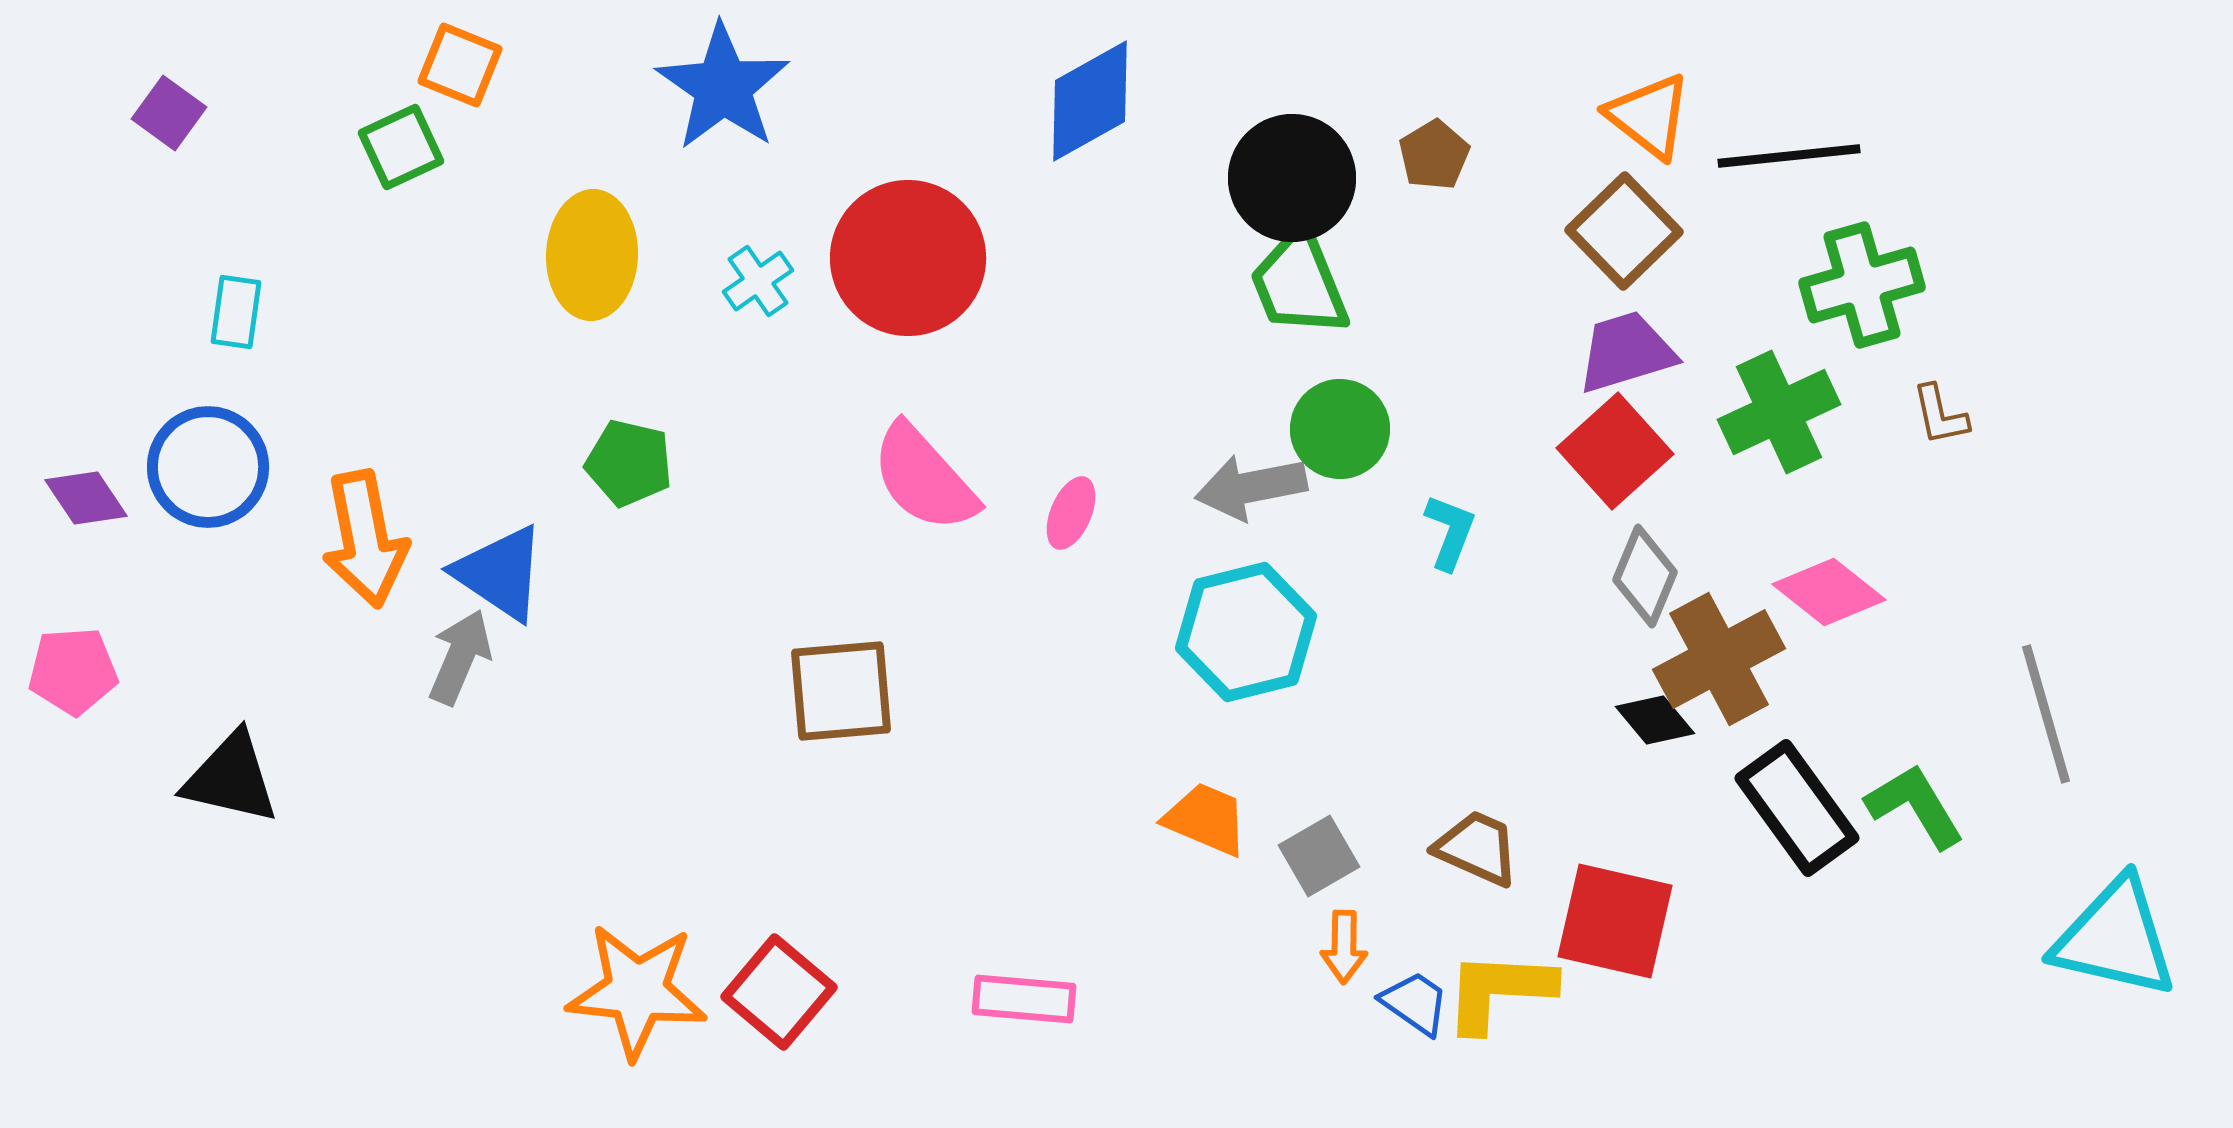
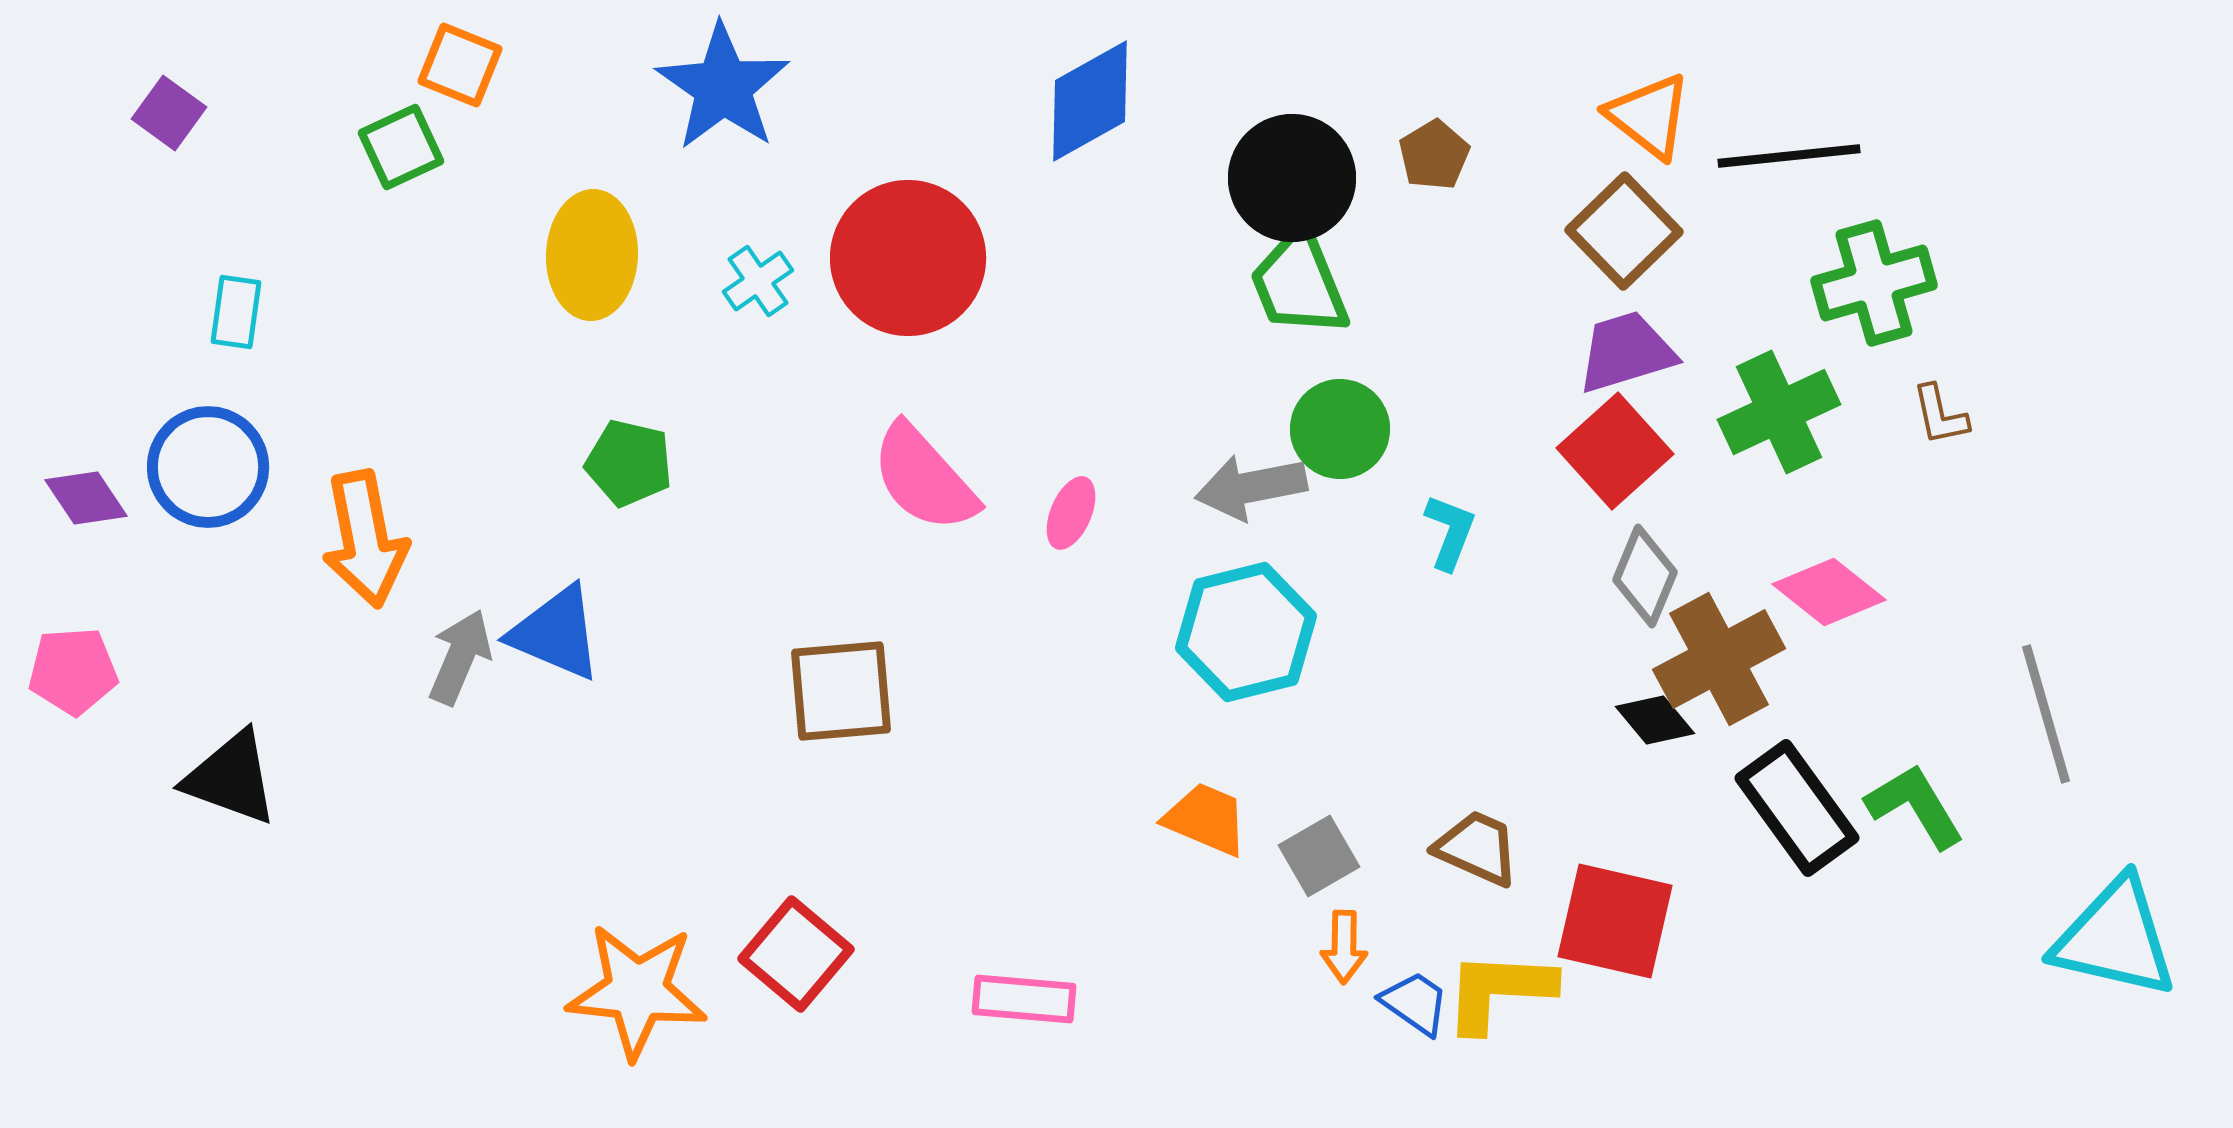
green cross at (1862, 285): moved 12 px right, 2 px up
blue triangle at (500, 573): moved 56 px right, 60 px down; rotated 11 degrees counterclockwise
black triangle at (231, 778): rotated 7 degrees clockwise
red square at (779, 992): moved 17 px right, 38 px up
